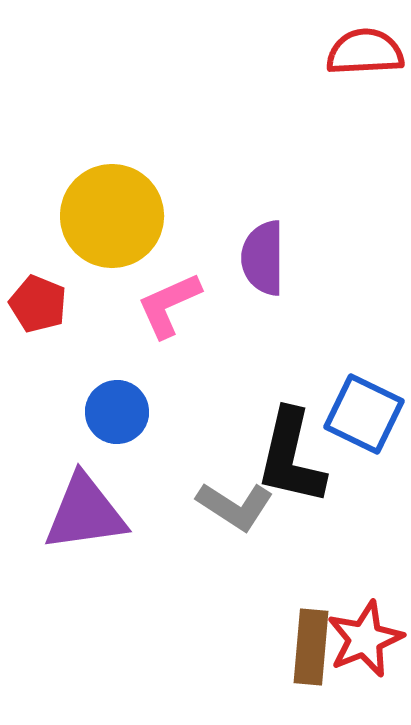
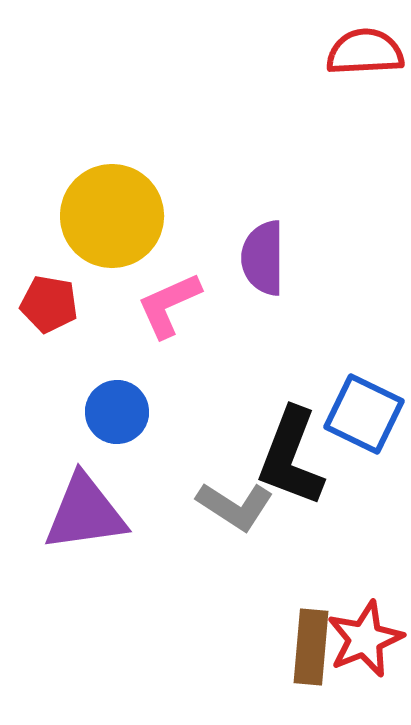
red pentagon: moved 11 px right; rotated 12 degrees counterclockwise
black L-shape: rotated 8 degrees clockwise
